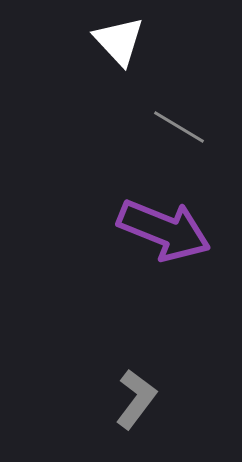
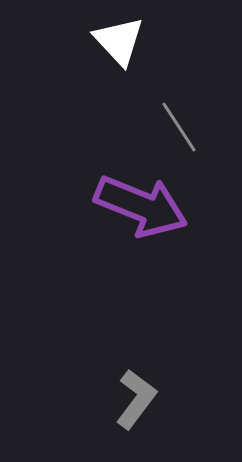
gray line: rotated 26 degrees clockwise
purple arrow: moved 23 px left, 24 px up
